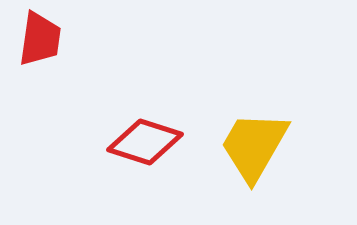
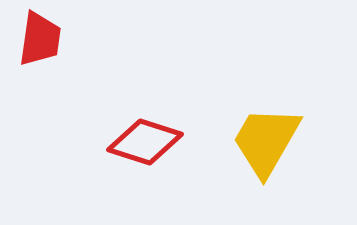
yellow trapezoid: moved 12 px right, 5 px up
